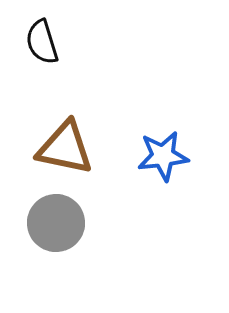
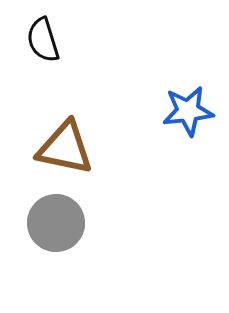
black semicircle: moved 1 px right, 2 px up
blue star: moved 25 px right, 45 px up
